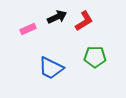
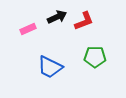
red L-shape: rotated 10 degrees clockwise
blue trapezoid: moved 1 px left, 1 px up
